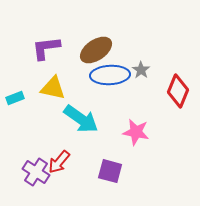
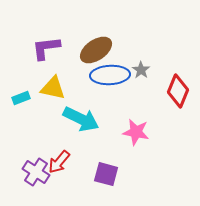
cyan rectangle: moved 6 px right
cyan arrow: rotated 9 degrees counterclockwise
purple square: moved 4 px left, 3 px down
